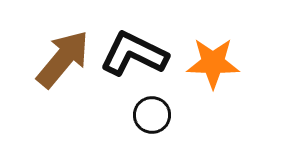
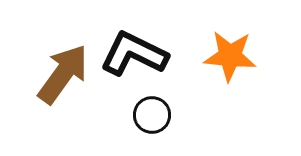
brown arrow: moved 15 px down; rotated 4 degrees counterclockwise
orange star: moved 17 px right, 7 px up; rotated 4 degrees clockwise
